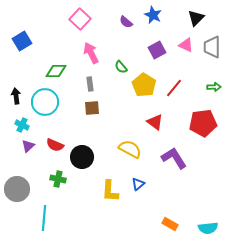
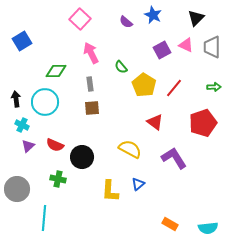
purple square: moved 5 px right
black arrow: moved 3 px down
red pentagon: rotated 12 degrees counterclockwise
